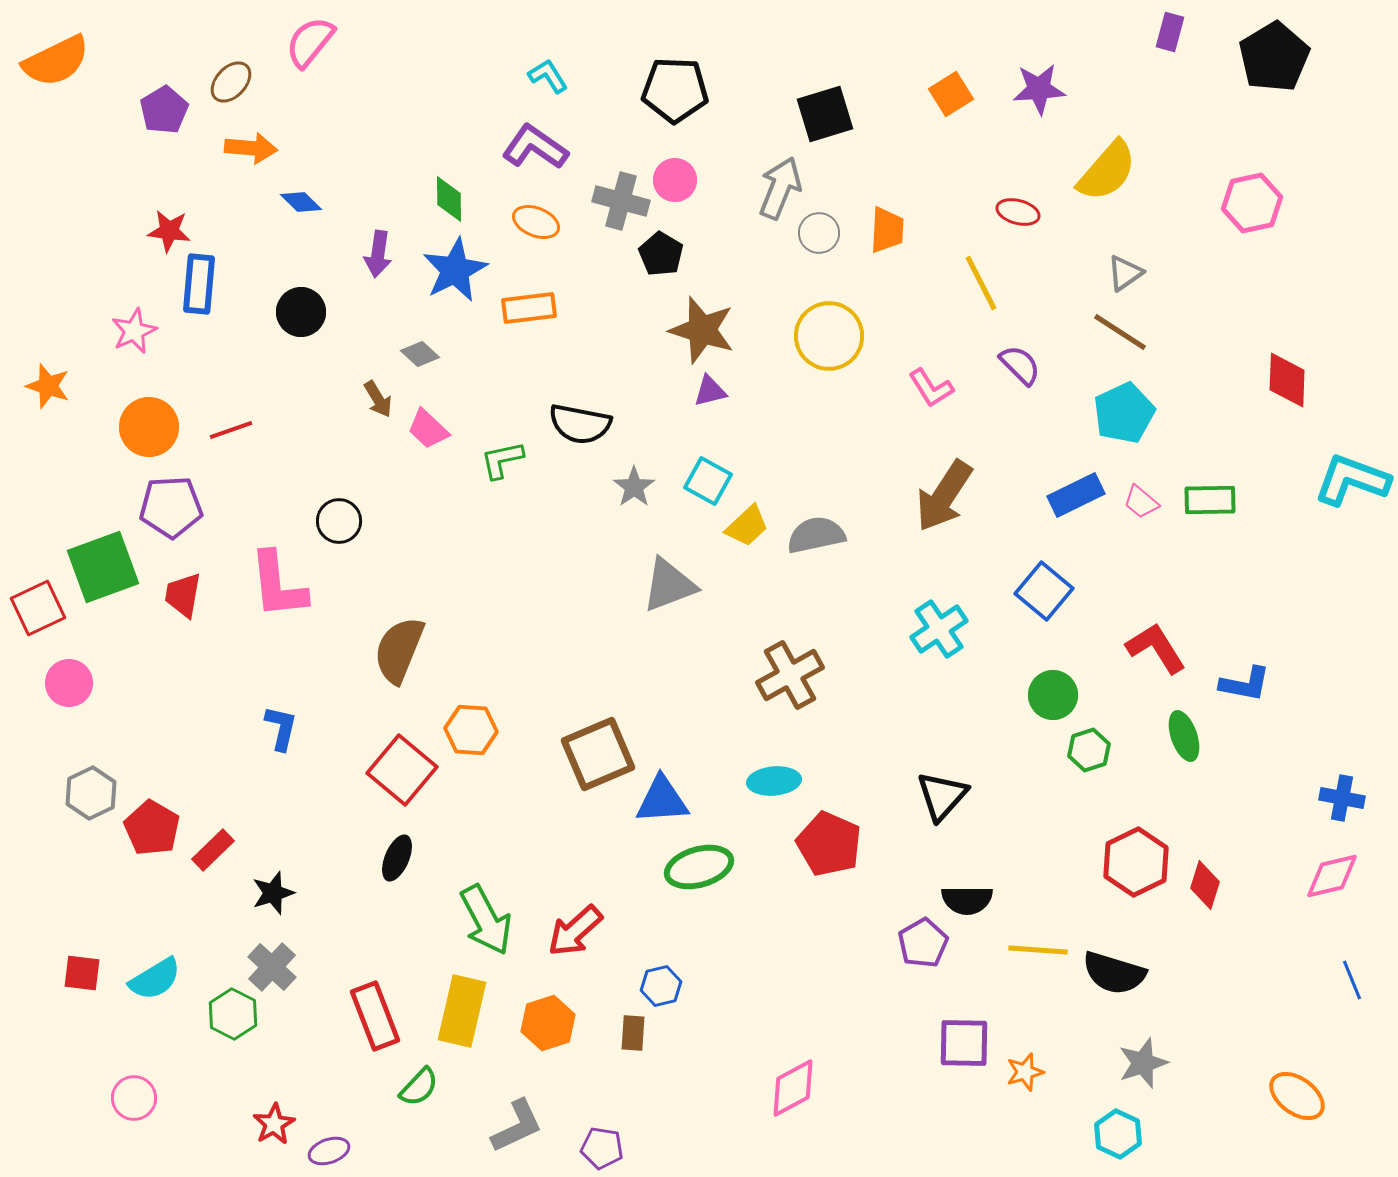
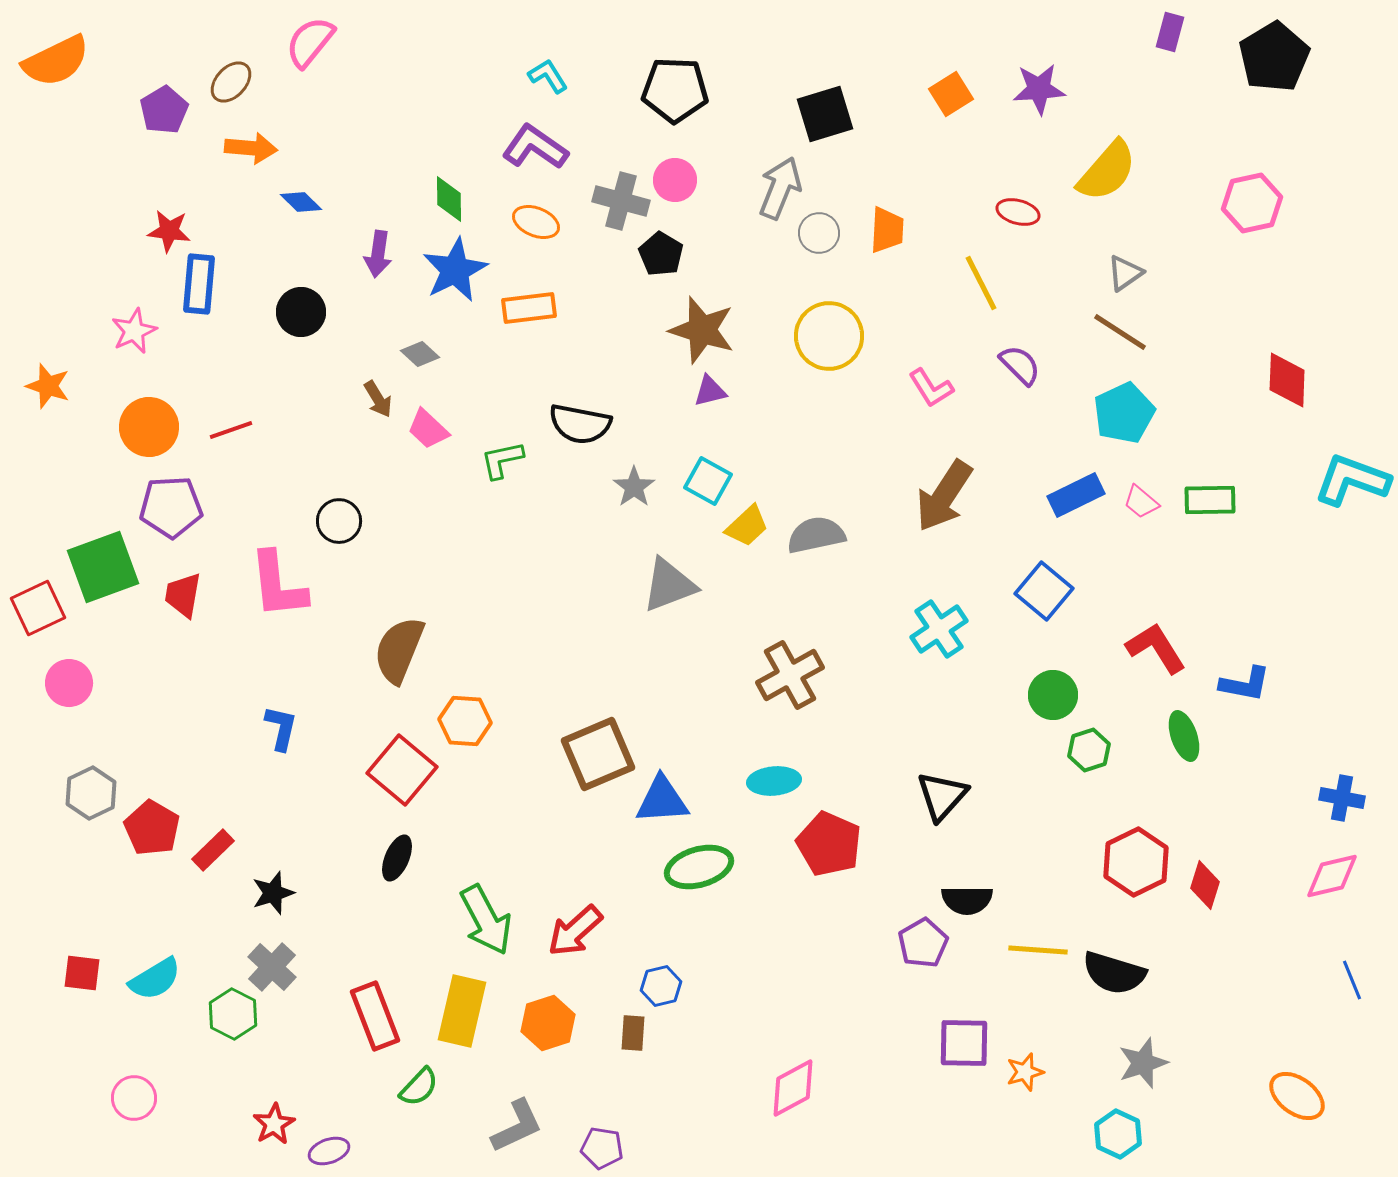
orange hexagon at (471, 730): moved 6 px left, 9 px up
